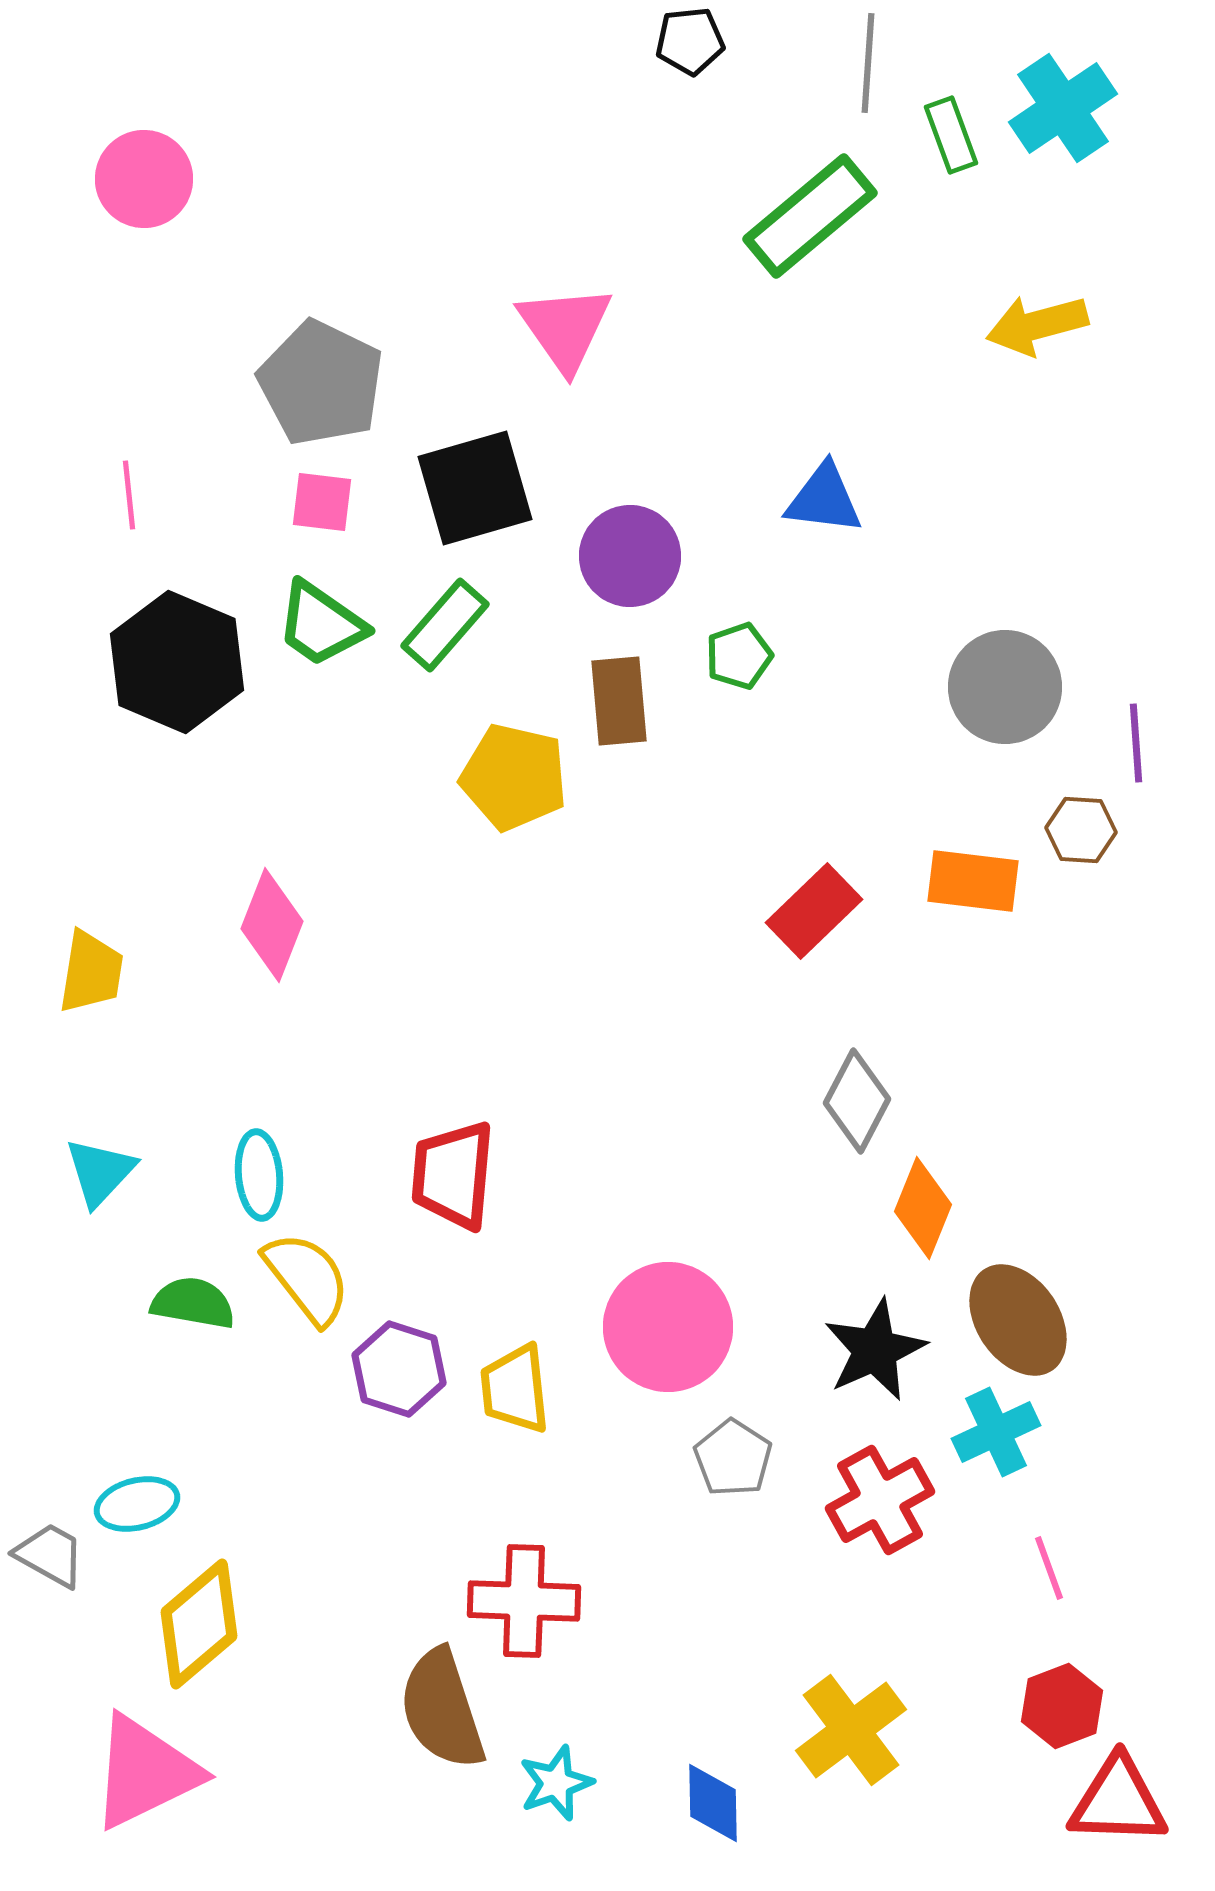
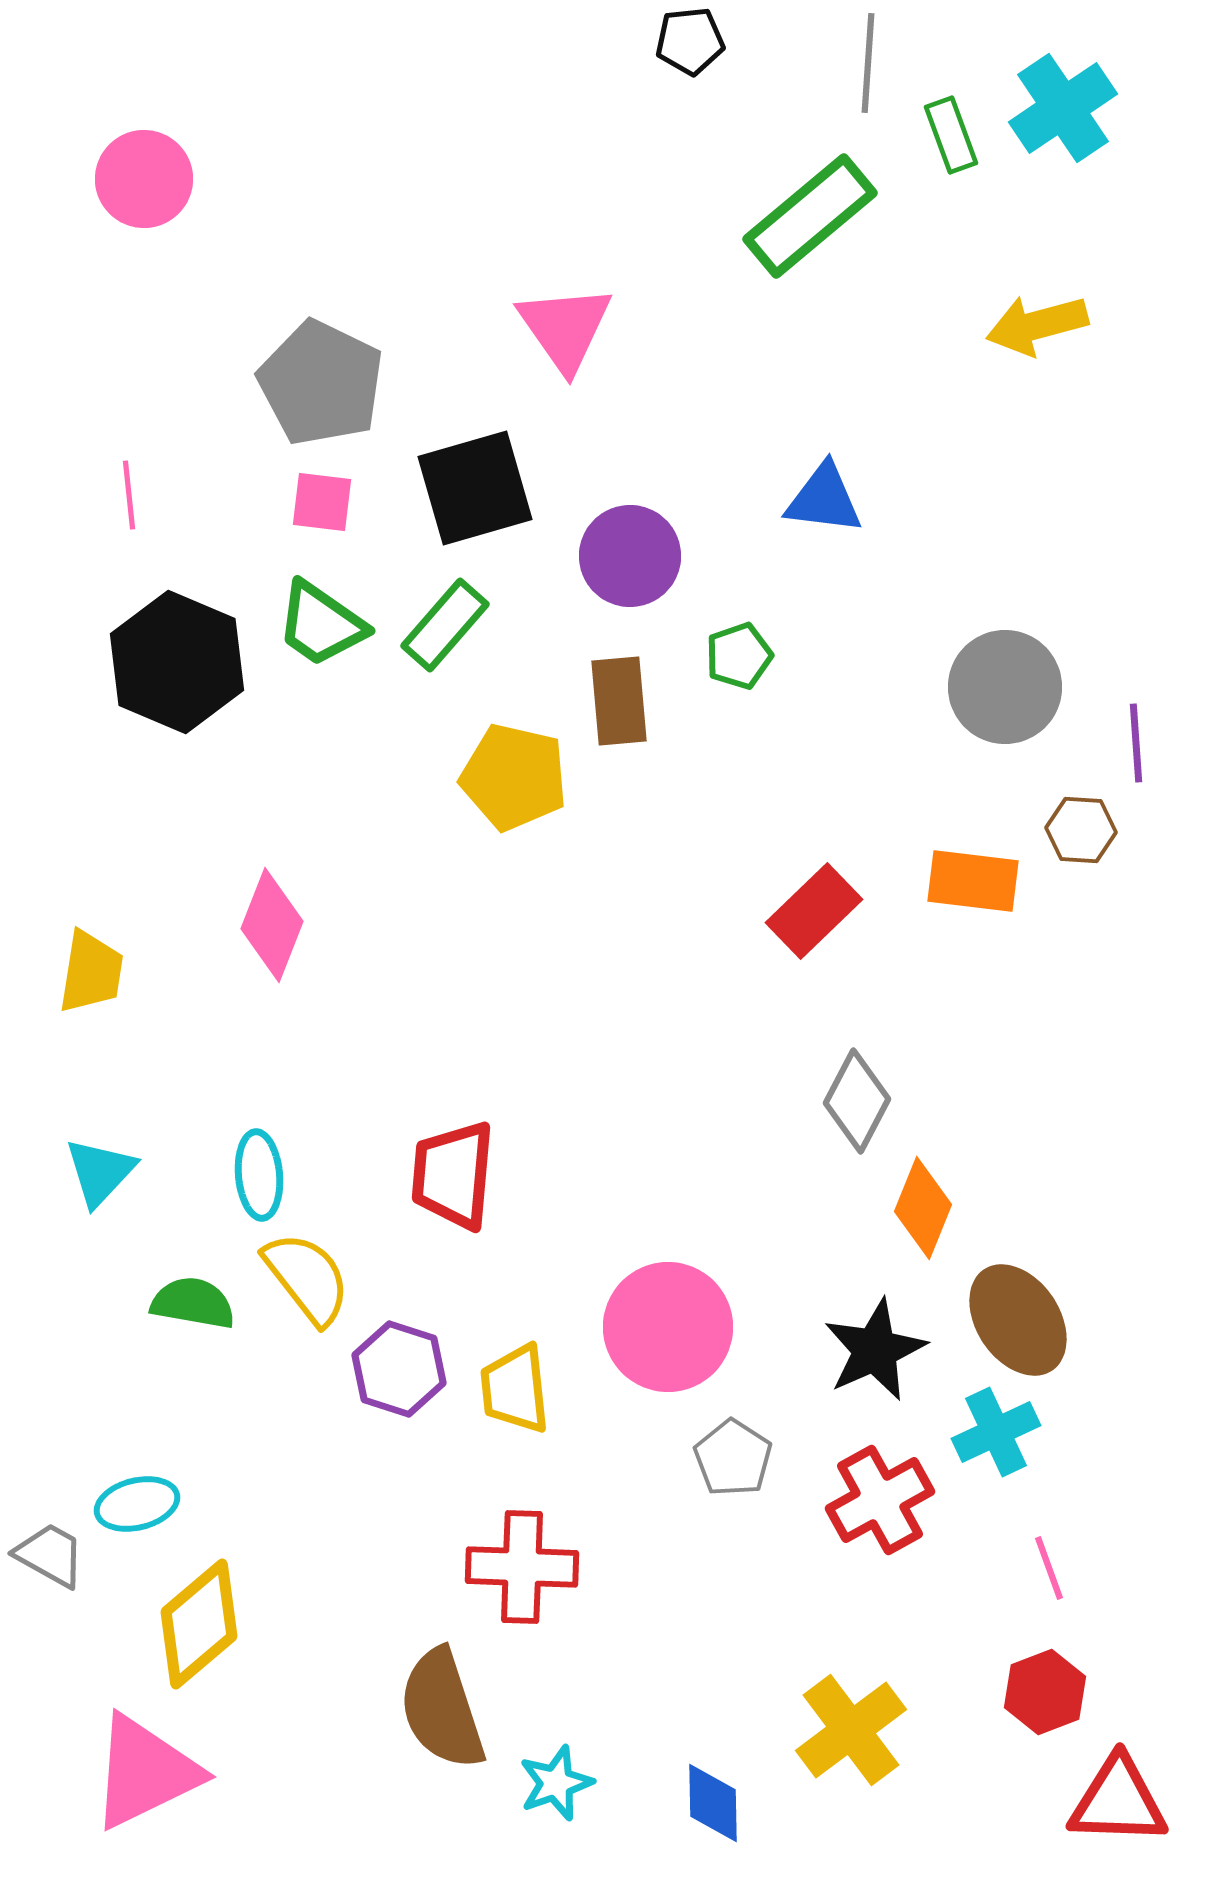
red cross at (524, 1601): moved 2 px left, 34 px up
red hexagon at (1062, 1706): moved 17 px left, 14 px up
